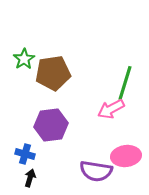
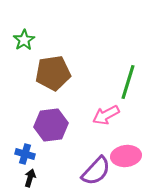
green star: moved 19 px up
green line: moved 3 px right, 1 px up
pink arrow: moved 5 px left, 6 px down
purple semicircle: rotated 56 degrees counterclockwise
